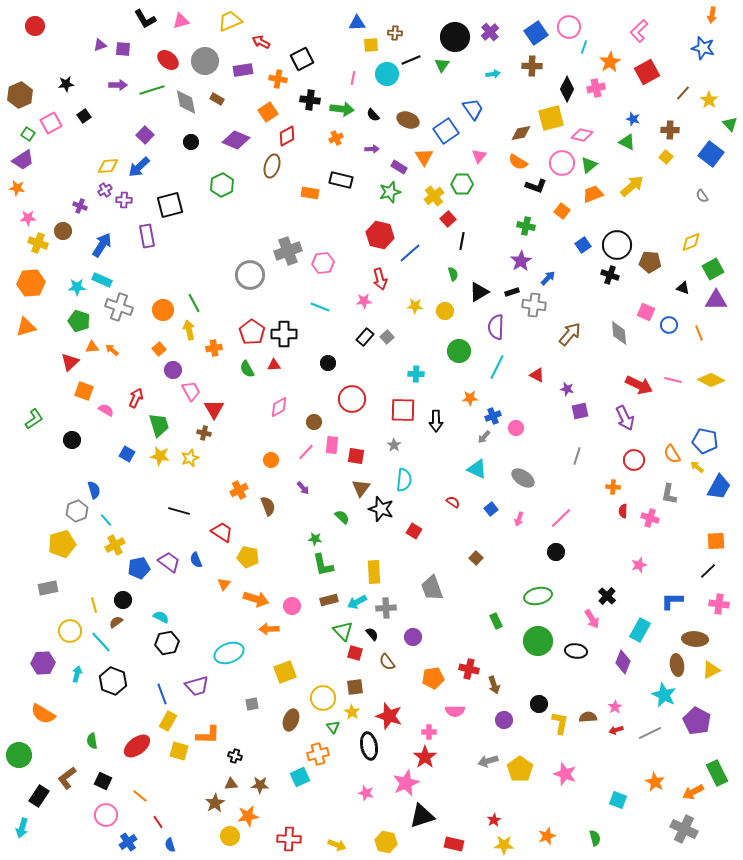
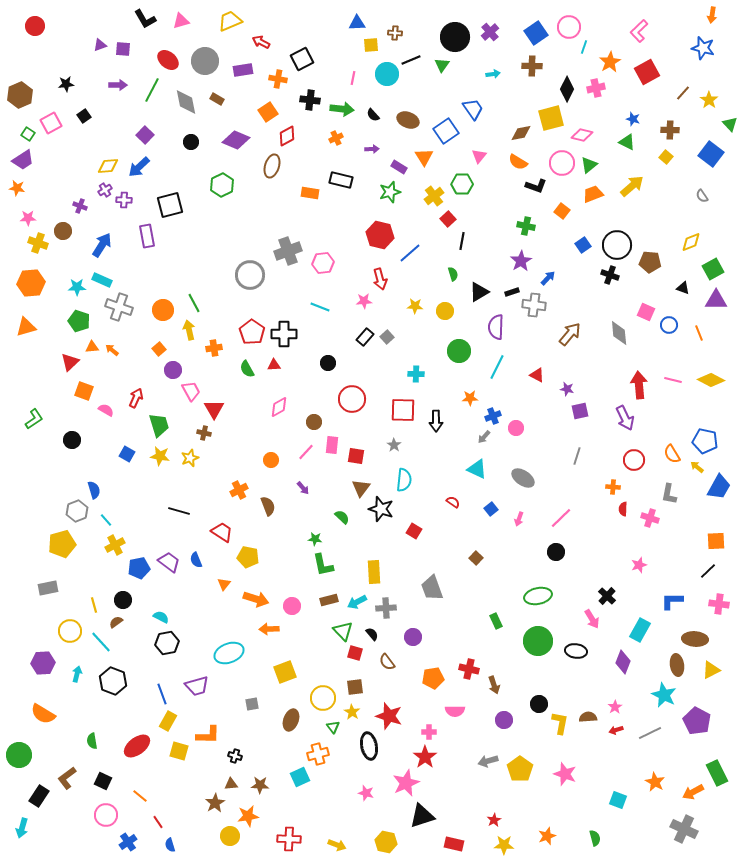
green line at (152, 90): rotated 45 degrees counterclockwise
red arrow at (639, 385): rotated 120 degrees counterclockwise
red semicircle at (623, 511): moved 2 px up
